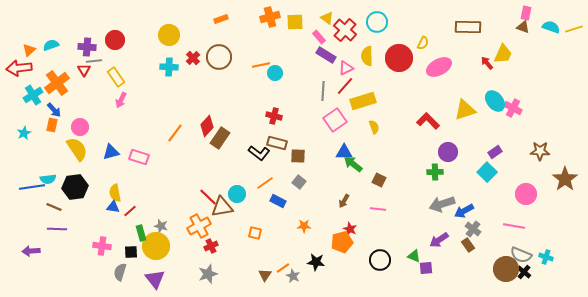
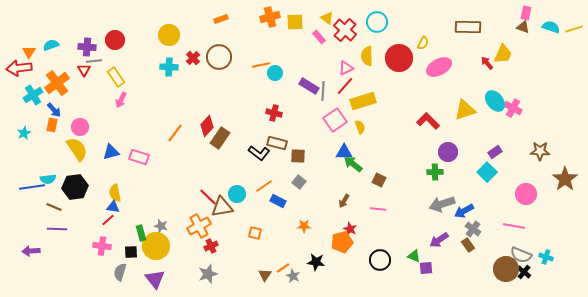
orange triangle at (29, 50): moved 2 px down; rotated 16 degrees counterclockwise
purple rectangle at (326, 55): moved 17 px left, 31 px down
red cross at (274, 116): moved 3 px up
yellow semicircle at (374, 127): moved 14 px left
orange line at (265, 183): moved 1 px left, 3 px down
red line at (130, 211): moved 22 px left, 9 px down
